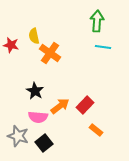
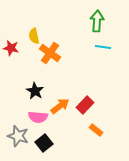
red star: moved 3 px down
